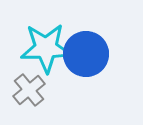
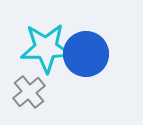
gray cross: moved 2 px down
